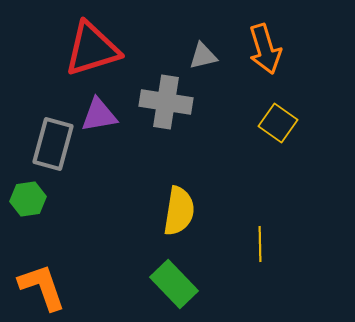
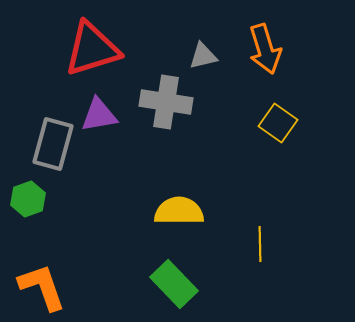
green hexagon: rotated 12 degrees counterclockwise
yellow semicircle: rotated 99 degrees counterclockwise
